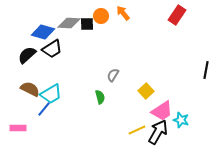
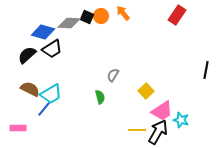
black square: moved 7 px up; rotated 24 degrees clockwise
yellow line: rotated 24 degrees clockwise
